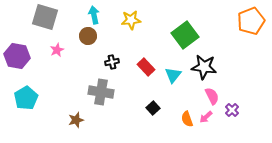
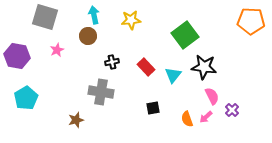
orange pentagon: rotated 24 degrees clockwise
black square: rotated 32 degrees clockwise
